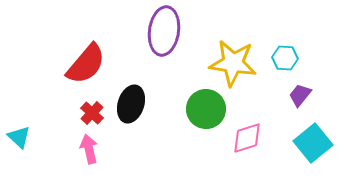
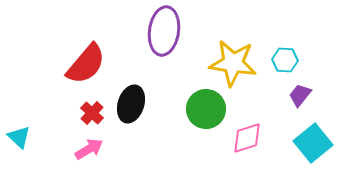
cyan hexagon: moved 2 px down
pink arrow: rotated 72 degrees clockwise
